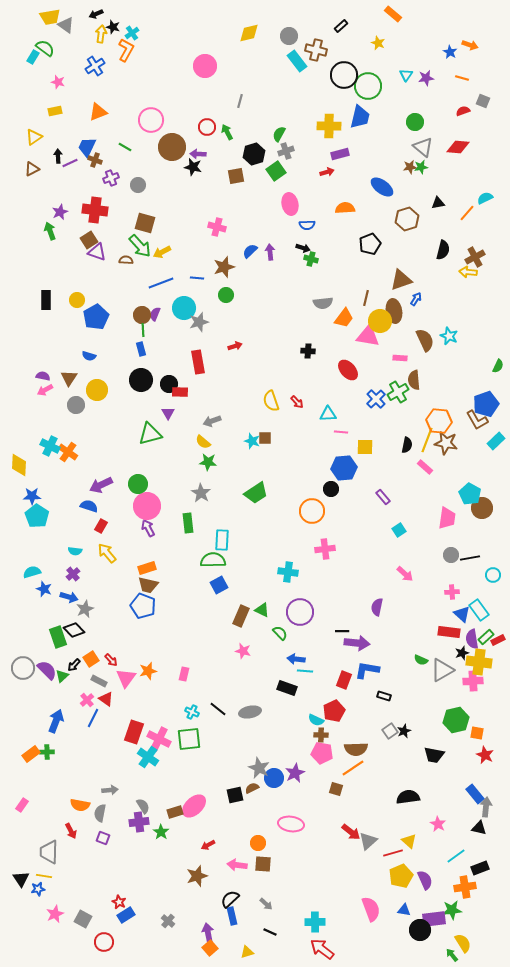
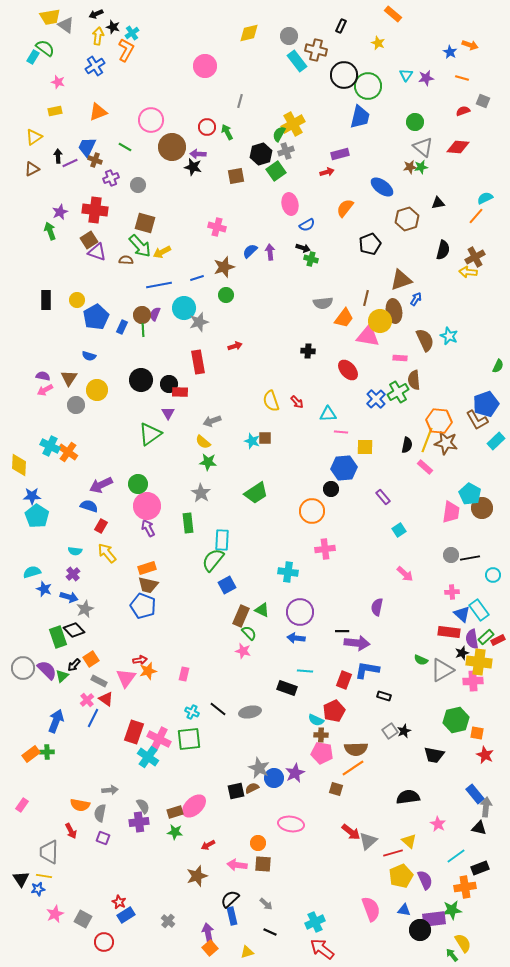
black rectangle at (341, 26): rotated 24 degrees counterclockwise
yellow arrow at (101, 34): moved 3 px left, 2 px down
yellow cross at (329, 126): moved 36 px left, 2 px up; rotated 30 degrees counterclockwise
black hexagon at (254, 154): moved 7 px right
orange semicircle at (345, 208): rotated 48 degrees counterclockwise
orange line at (467, 213): moved 9 px right, 3 px down
blue semicircle at (307, 225): rotated 28 degrees counterclockwise
blue line at (197, 278): rotated 24 degrees counterclockwise
blue line at (161, 283): moved 2 px left, 2 px down; rotated 10 degrees clockwise
blue rectangle at (141, 349): moved 19 px left, 22 px up; rotated 40 degrees clockwise
green triangle at (150, 434): rotated 20 degrees counterclockwise
pink trapezoid at (447, 518): moved 4 px right, 6 px up
green semicircle at (213, 560): rotated 50 degrees counterclockwise
blue square at (219, 585): moved 8 px right
green semicircle at (280, 633): moved 31 px left
blue arrow at (296, 659): moved 21 px up
red arrow at (111, 660): moved 29 px right; rotated 56 degrees counterclockwise
black square at (235, 795): moved 1 px right, 4 px up
green star at (161, 832): moved 14 px right; rotated 28 degrees counterclockwise
cyan cross at (315, 922): rotated 24 degrees counterclockwise
